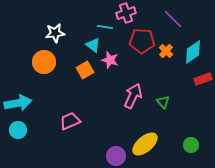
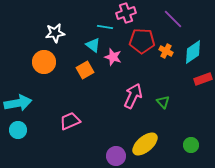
orange cross: rotated 16 degrees counterclockwise
pink star: moved 3 px right, 3 px up
